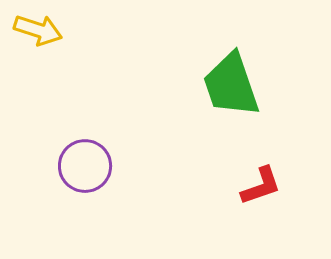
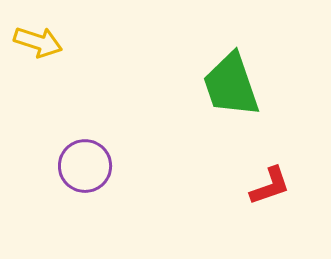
yellow arrow: moved 12 px down
red L-shape: moved 9 px right
